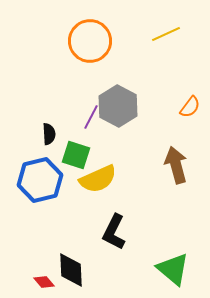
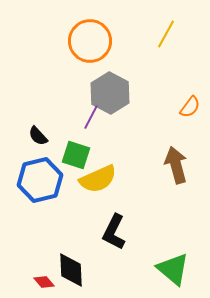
yellow line: rotated 36 degrees counterclockwise
gray hexagon: moved 8 px left, 13 px up
black semicircle: moved 11 px left, 2 px down; rotated 140 degrees clockwise
